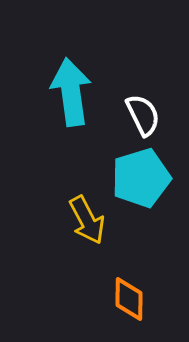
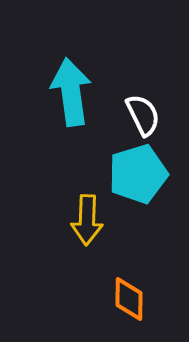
cyan pentagon: moved 3 px left, 4 px up
yellow arrow: rotated 30 degrees clockwise
